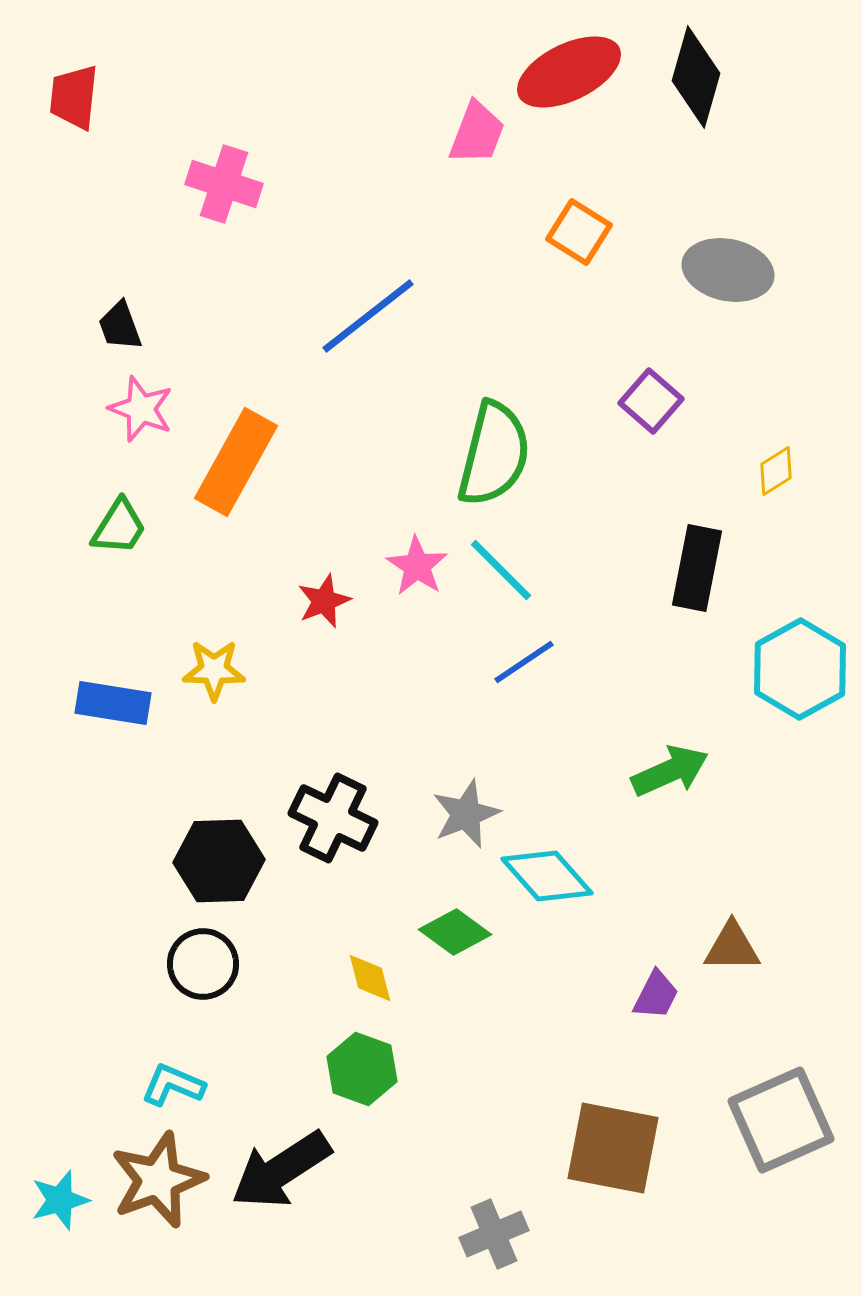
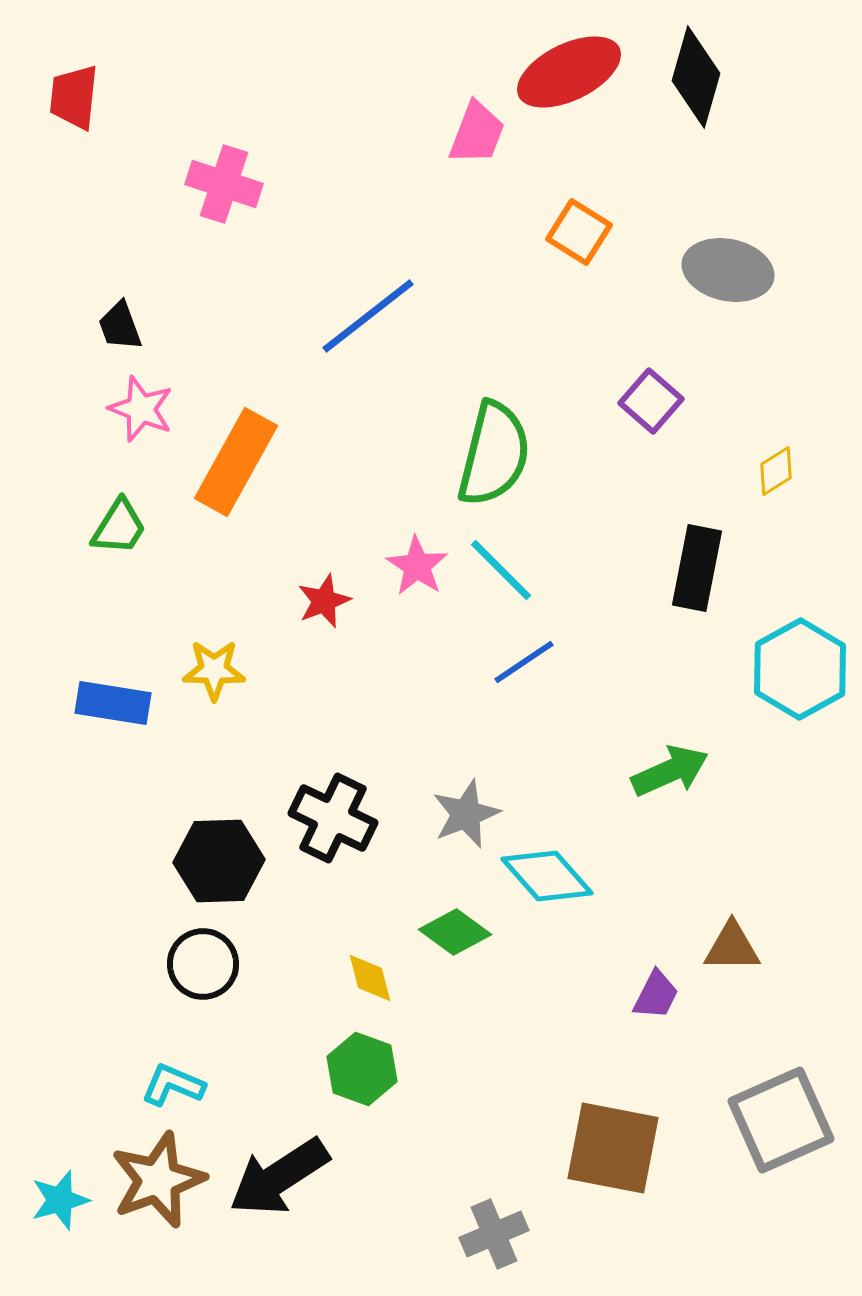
black arrow at (281, 1170): moved 2 px left, 7 px down
